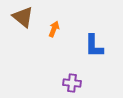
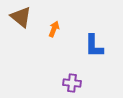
brown triangle: moved 2 px left
